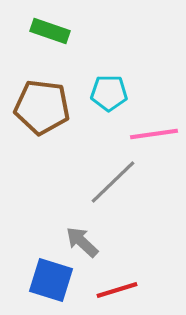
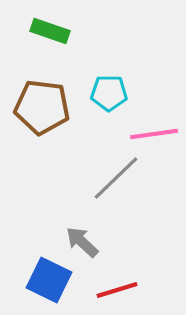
gray line: moved 3 px right, 4 px up
blue square: moved 2 px left; rotated 9 degrees clockwise
